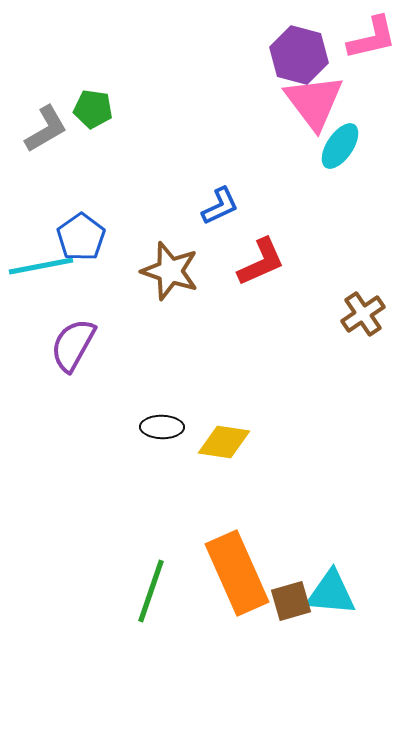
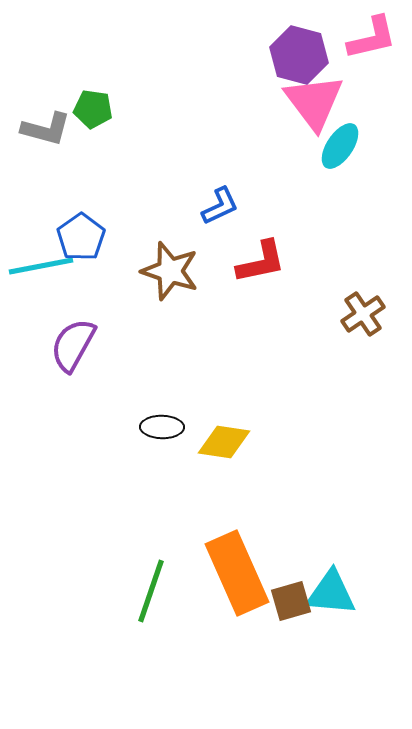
gray L-shape: rotated 45 degrees clockwise
red L-shape: rotated 12 degrees clockwise
